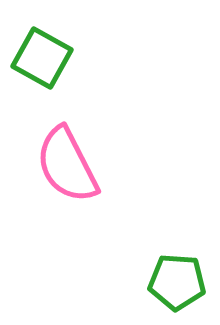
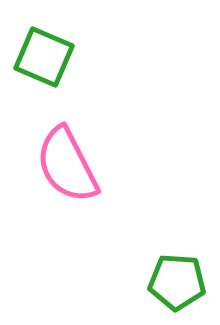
green square: moved 2 px right, 1 px up; rotated 6 degrees counterclockwise
